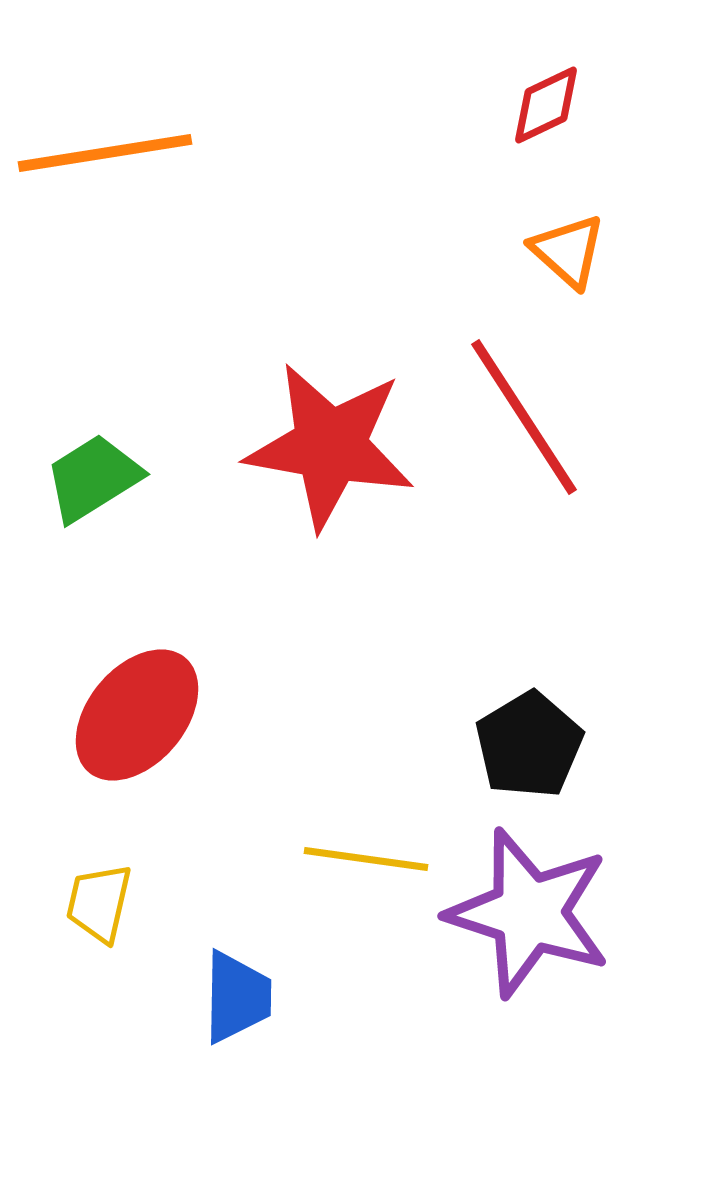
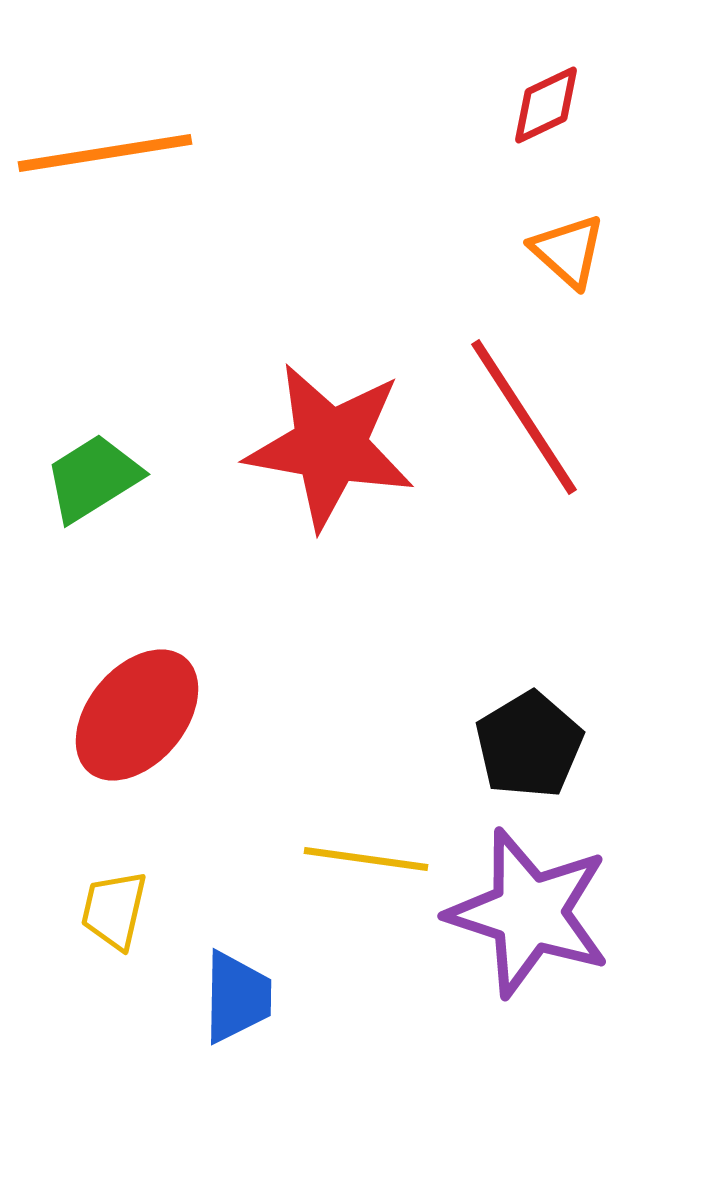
yellow trapezoid: moved 15 px right, 7 px down
